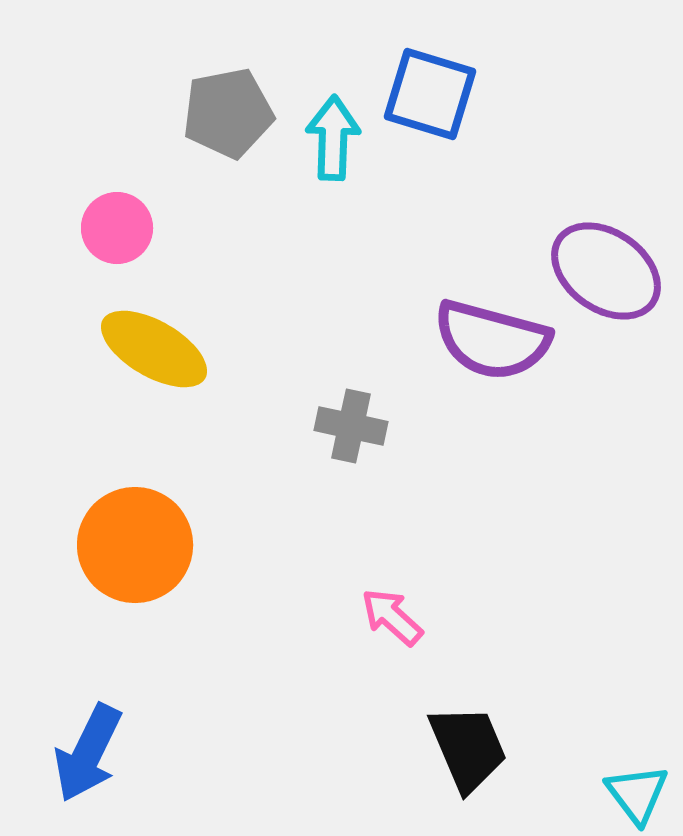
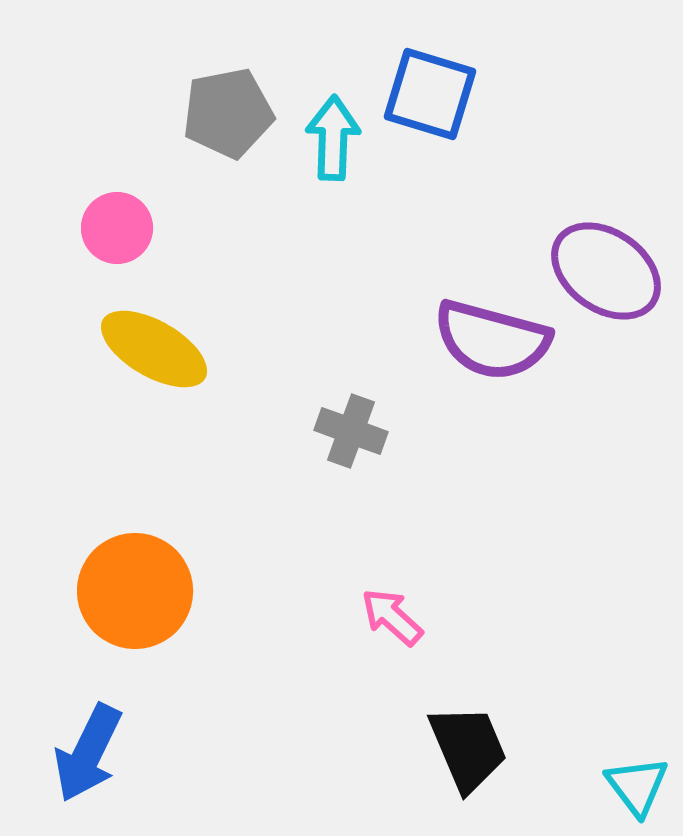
gray cross: moved 5 px down; rotated 8 degrees clockwise
orange circle: moved 46 px down
cyan triangle: moved 8 px up
